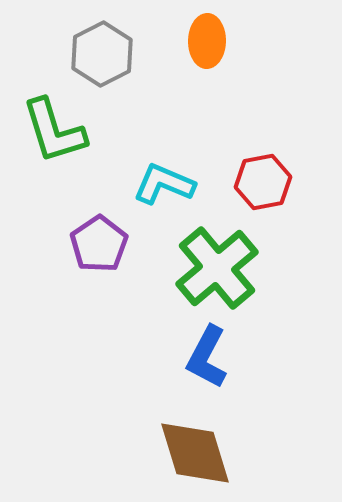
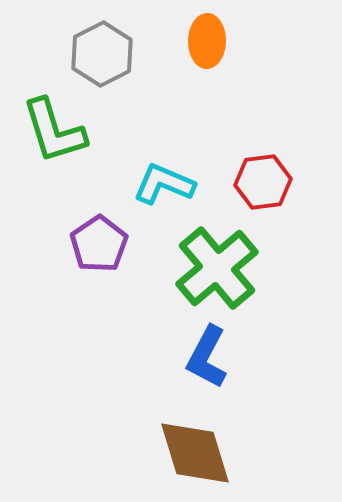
red hexagon: rotated 4 degrees clockwise
